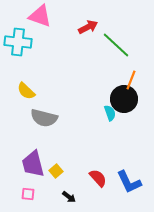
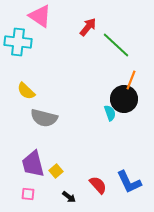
pink triangle: rotated 15 degrees clockwise
red arrow: rotated 24 degrees counterclockwise
red semicircle: moved 7 px down
